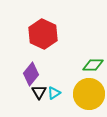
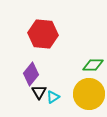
red hexagon: rotated 20 degrees counterclockwise
cyan triangle: moved 1 px left, 4 px down
